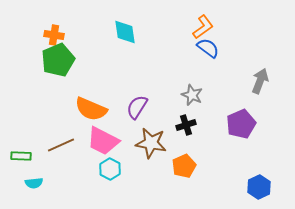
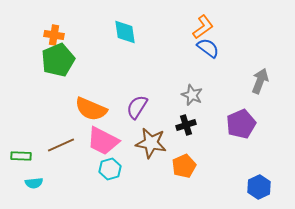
cyan hexagon: rotated 15 degrees clockwise
